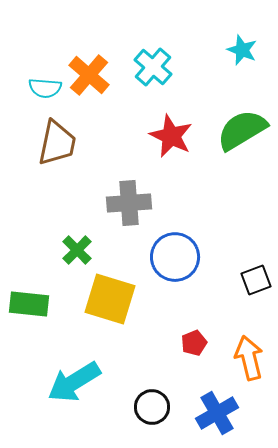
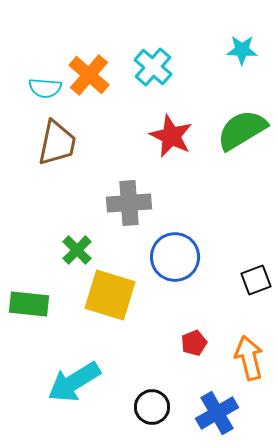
cyan star: rotated 20 degrees counterclockwise
yellow square: moved 4 px up
